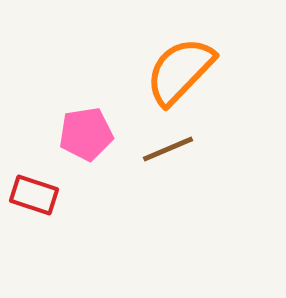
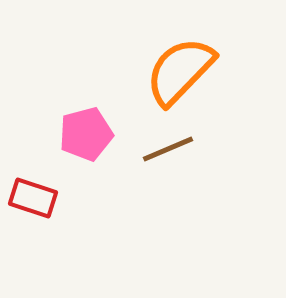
pink pentagon: rotated 6 degrees counterclockwise
red rectangle: moved 1 px left, 3 px down
